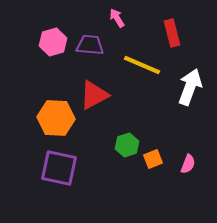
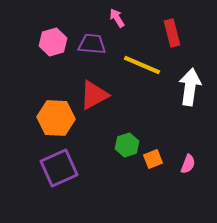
purple trapezoid: moved 2 px right, 1 px up
white arrow: rotated 12 degrees counterclockwise
purple square: rotated 36 degrees counterclockwise
